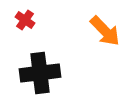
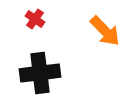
red cross: moved 10 px right, 1 px up
